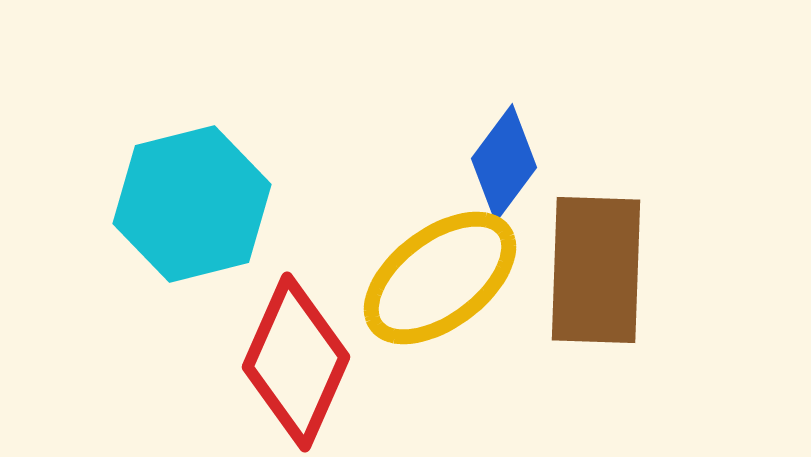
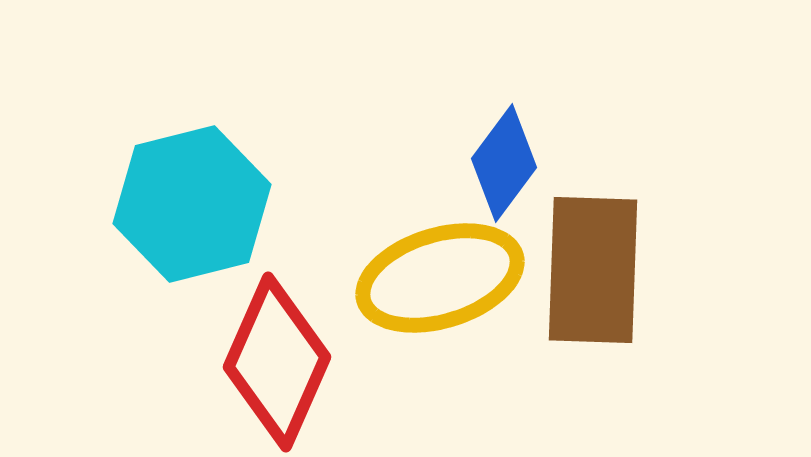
brown rectangle: moved 3 px left
yellow ellipse: rotated 20 degrees clockwise
red diamond: moved 19 px left
